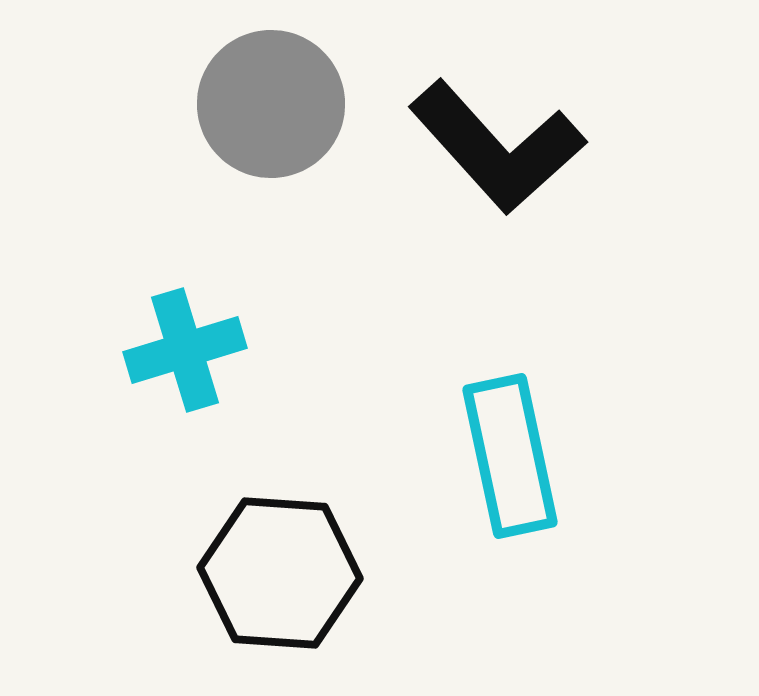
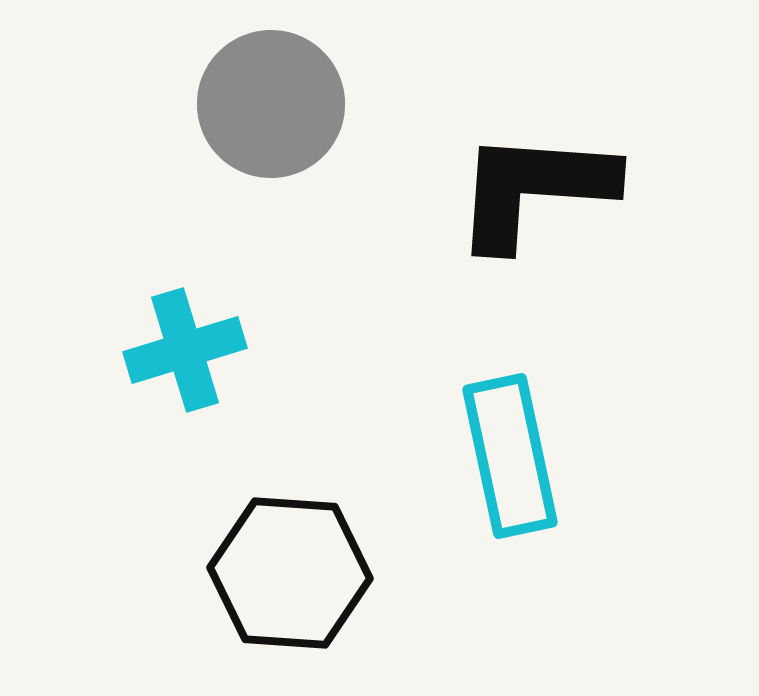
black L-shape: moved 37 px right, 42 px down; rotated 136 degrees clockwise
black hexagon: moved 10 px right
